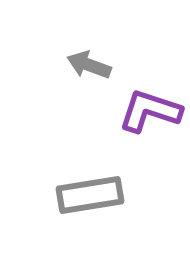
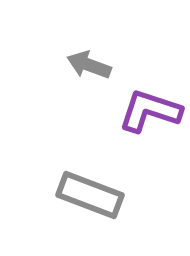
gray rectangle: rotated 30 degrees clockwise
